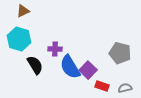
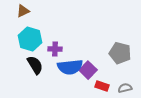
cyan hexagon: moved 11 px right
blue semicircle: rotated 65 degrees counterclockwise
